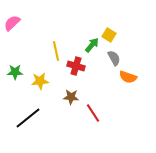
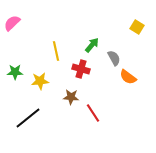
yellow square: moved 28 px right, 8 px up
red cross: moved 5 px right, 3 px down
orange semicircle: rotated 18 degrees clockwise
